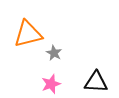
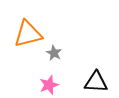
pink star: moved 2 px left, 1 px down
